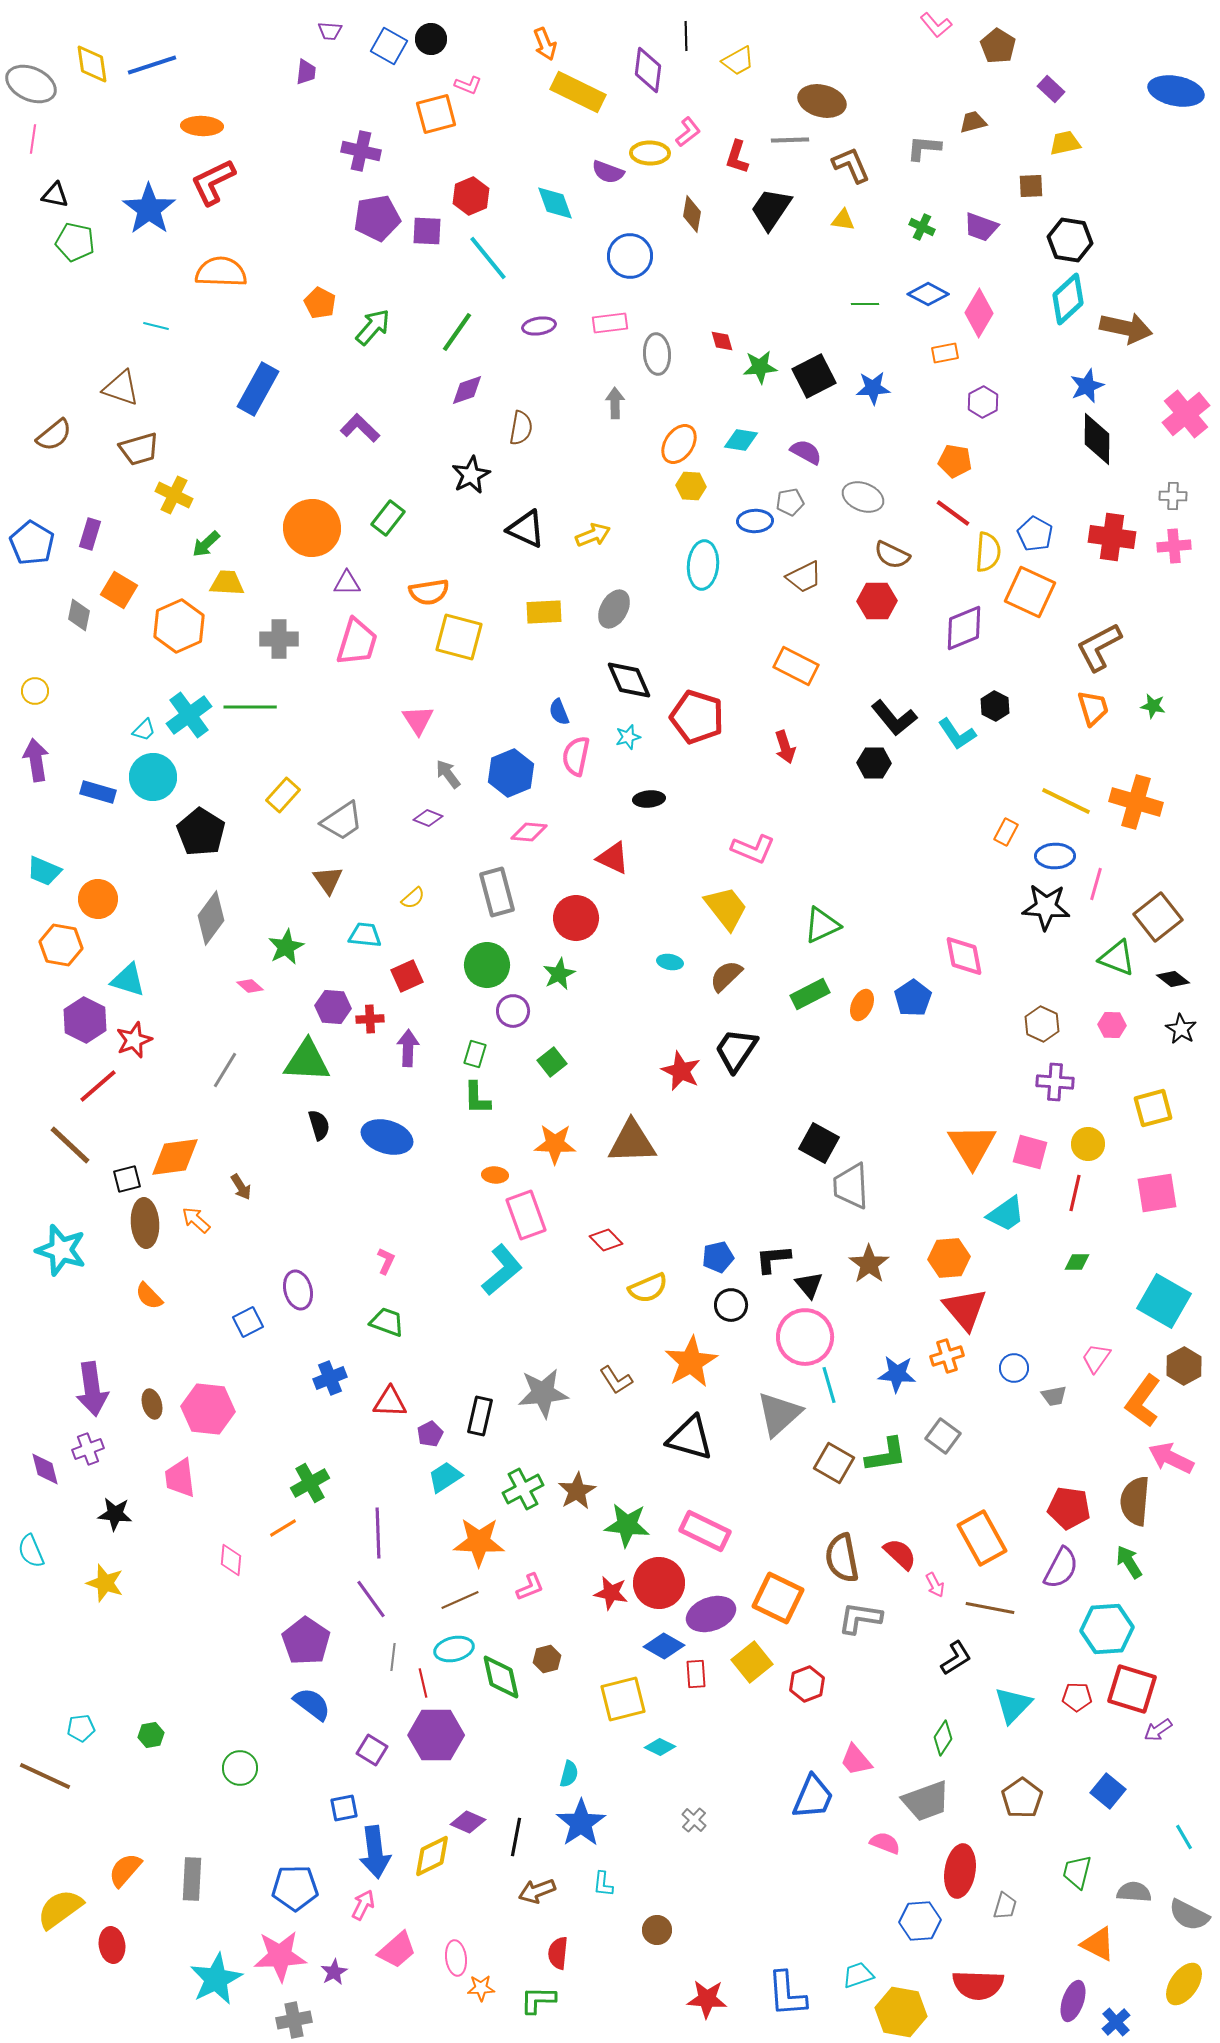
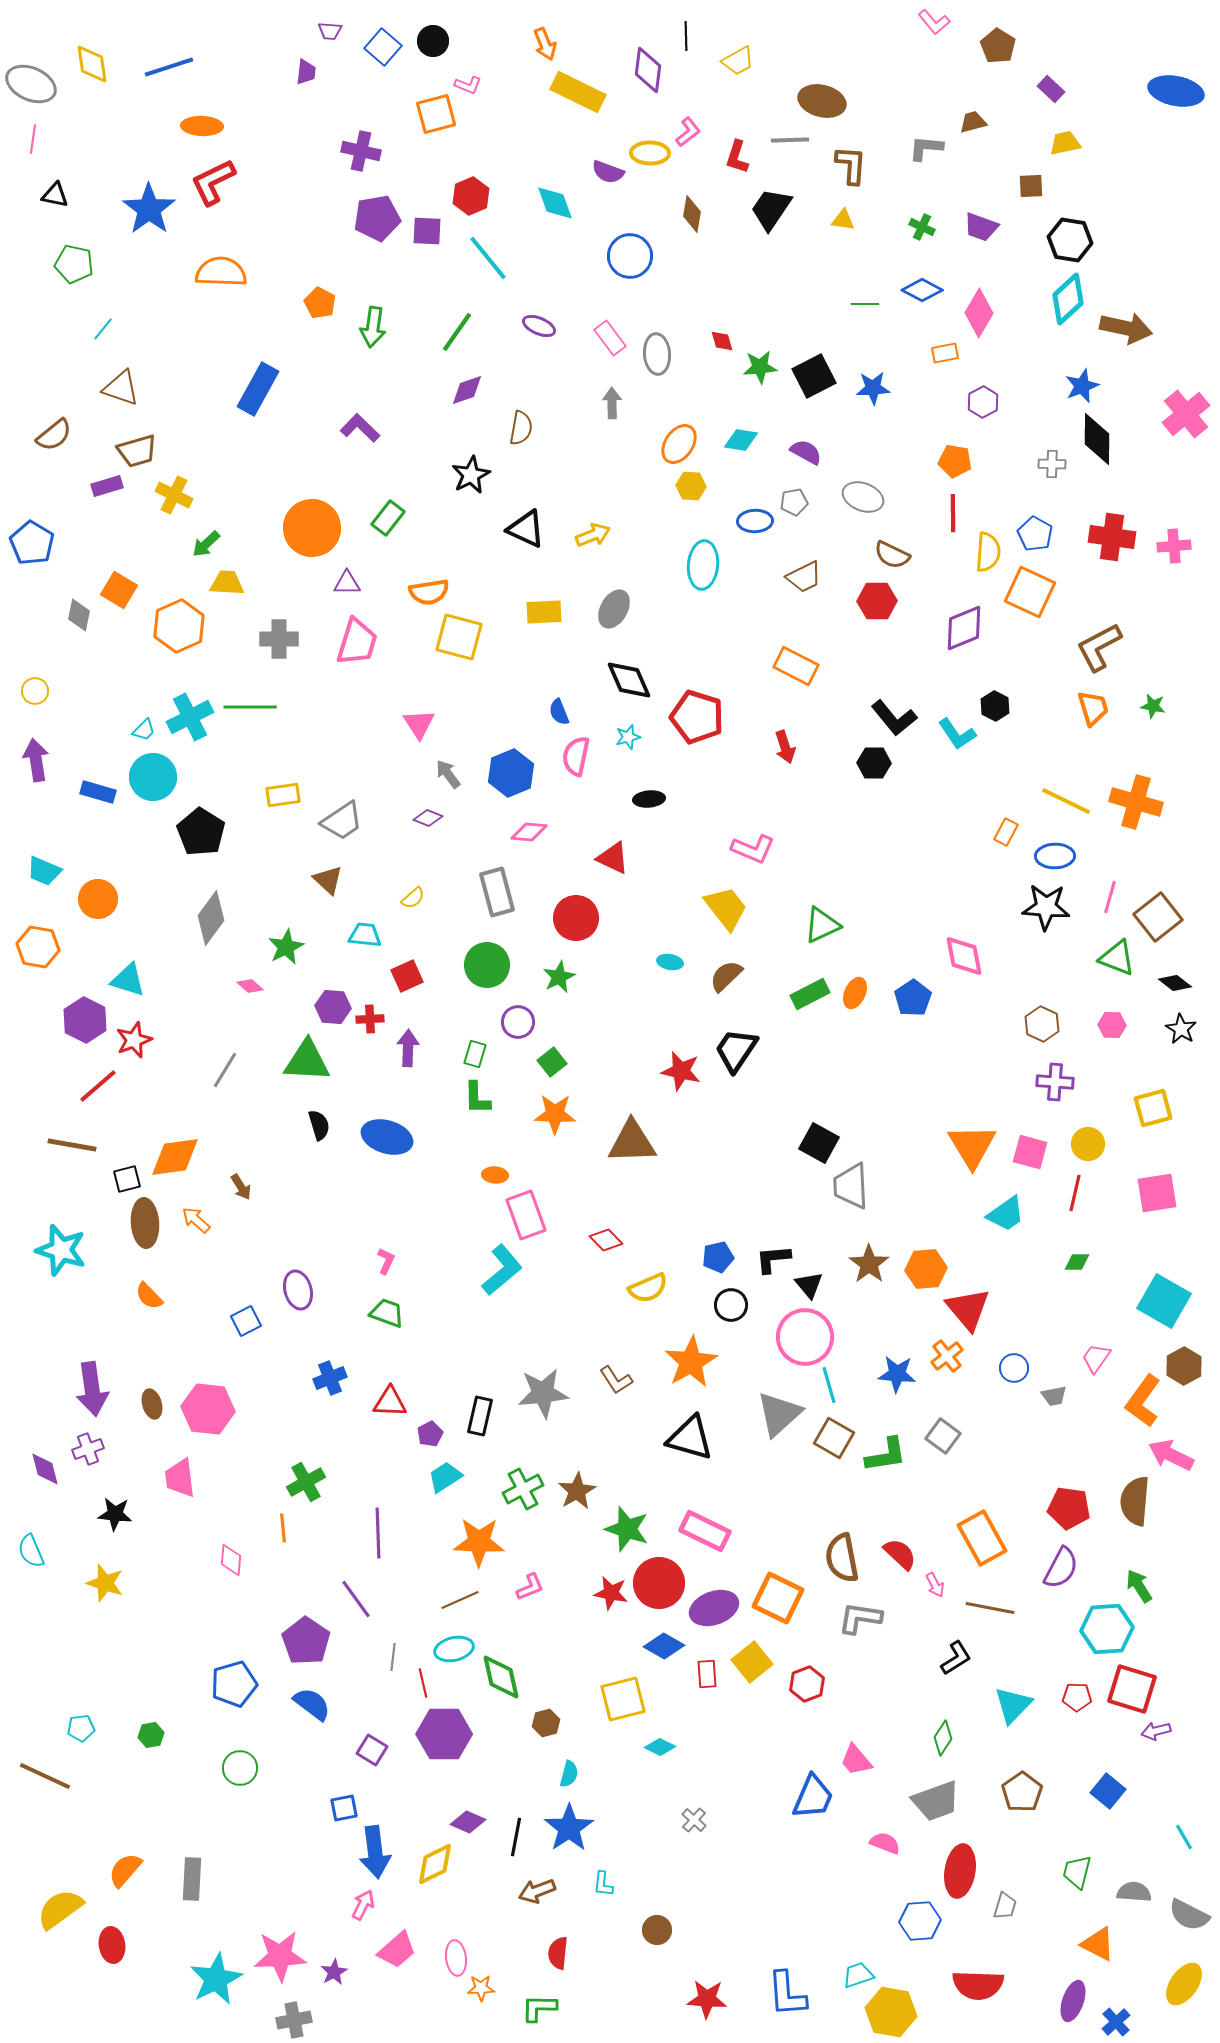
pink L-shape at (936, 25): moved 2 px left, 3 px up
black circle at (431, 39): moved 2 px right, 2 px down
blue square at (389, 46): moved 6 px left, 1 px down; rotated 12 degrees clockwise
blue line at (152, 65): moved 17 px right, 2 px down
gray L-shape at (924, 148): moved 2 px right
brown L-shape at (851, 165): rotated 27 degrees clockwise
green pentagon at (75, 242): moved 1 px left, 22 px down
blue diamond at (928, 294): moved 6 px left, 4 px up
pink rectangle at (610, 323): moved 15 px down; rotated 60 degrees clockwise
cyan line at (156, 326): moved 53 px left, 3 px down; rotated 65 degrees counterclockwise
purple ellipse at (539, 326): rotated 32 degrees clockwise
green arrow at (373, 327): rotated 147 degrees clockwise
blue star at (1087, 386): moved 5 px left
gray arrow at (615, 403): moved 3 px left
brown trapezoid at (139, 449): moved 2 px left, 2 px down
gray cross at (1173, 496): moved 121 px left, 32 px up
gray pentagon at (790, 502): moved 4 px right
red line at (953, 513): rotated 54 degrees clockwise
purple rectangle at (90, 534): moved 17 px right, 48 px up; rotated 56 degrees clockwise
cyan cross at (189, 715): moved 1 px right, 2 px down; rotated 9 degrees clockwise
pink triangle at (418, 720): moved 1 px right, 4 px down
yellow rectangle at (283, 795): rotated 40 degrees clockwise
brown triangle at (328, 880): rotated 12 degrees counterclockwise
pink line at (1096, 884): moved 14 px right, 13 px down
orange hexagon at (61, 945): moved 23 px left, 2 px down
green star at (559, 974): moved 3 px down
black diamond at (1173, 979): moved 2 px right, 4 px down
orange ellipse at (862, 1005): moved 7 px left, 12 px up
purple circle at (513, 1011): moved 5 px right, 11 px down
red star at (681, 1071): rotated 12 degrees counterclockwise
orange star at (555, 1144): moved 30 px up
brown line at (70, 1145): moved 2 px right; rotated 33 degrees counterclockwise
orange hexagon at (949, 1258): moved 23 px left, 11 px down
red triangle at (965, 1309): moved 3 px right
blue square at (248, 1322): moved 2 px left, 1 px up
green trapezoid at (387, 1322): moved 9 px up
orange cross at (947, 1356): rotated 20 degrees counterclockwise
pink arrow at (1171, 1458): moved 3 px up
brown square at (834, 1463): moved 25 px up
green cross at (310, 1483): moved 4 px left, 1 px up
green star at (627, 1525): moved 4 px down; rotated 12 degrees clockwise
orange line at (283, 1528): rotated 64 degrees counterclockwise
green arrow at (1129, 1562): moved 10 px right, 24 px down
purple line at (371, 1599): moved 15 px left
purple ellipse at (711, 1614): moved 3 px right, 6 px up
brown hexagon at (547, 1659): moved 1 px left, 64 px down
red rectangle at (696, 1674): moved 11 px right
purple arrow at (1158, 1730): moved 2 px left, 1 px down; rotated 20 degrees clockwise
purple hexagon at (436, 1735): moved 8 px right, 1 px up
brown pentagon at (1022, 1798): moved 6 px up
gray trapezoid at (926, 1801): moved 10 px right
blue star at (581, 1823): moved 12 px left, 5 px down
yellow diamond at (432, 1856): moved 3 px right, 8 px down
blue pentagon at (295, 1888): moved 61 px left, 204 px up; rotated 15 degrees counterclockwise
green L-shape at (538, 2000): moved 1 px right, 8 px down
yellow hexagon at (901, 2012): moved 10 px left
